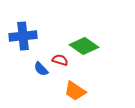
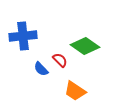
green diamond: moved 1 px right
red semicircle: rotated 28 degrees clockwise
